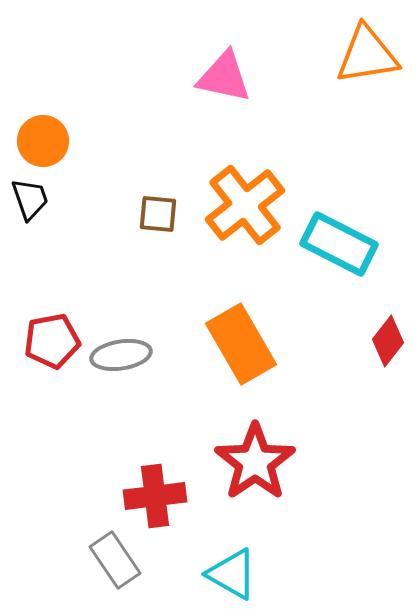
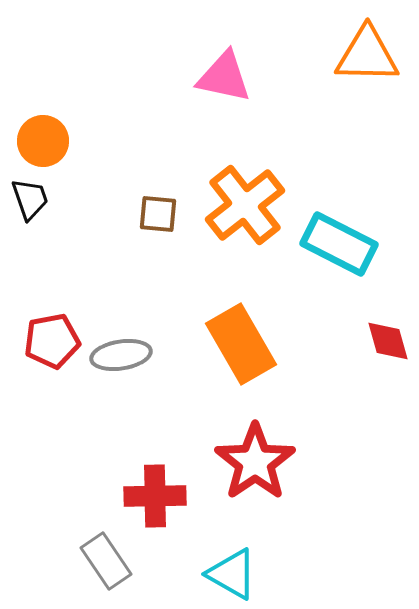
orange triangle: rotated 10 degrees clockwise
red diamond: rotated 54 degrees counterclockwise
red cross: rotated 6 degrees clockwise
gray rectangle: moved 9 px left, 1 px down
